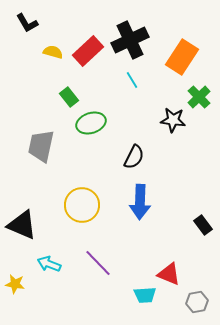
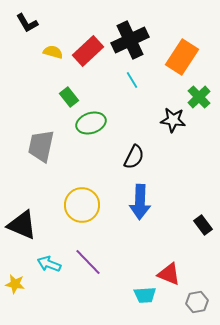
purple line: moved 10 px left, 1 px up
